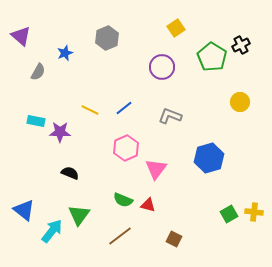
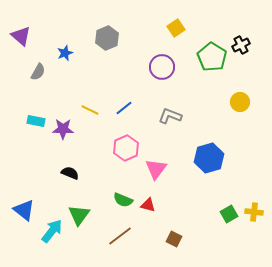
purple star: moved 3 px right, 3 px up
